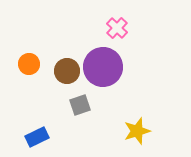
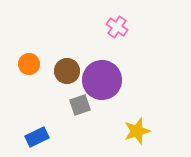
pink cross: moved 1 px up; rotated 10 degrees counterclockwise
purple circle: moved 1 px left, 13 px down
